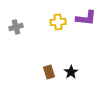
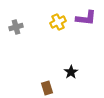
yellow cross: rotated 21 degrees counterclockwise
brown rectangle: moved 2 px left, 16 px down
